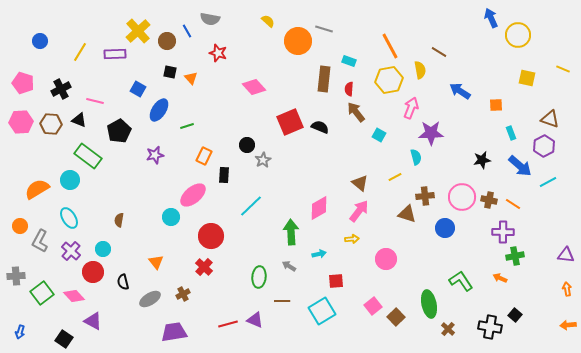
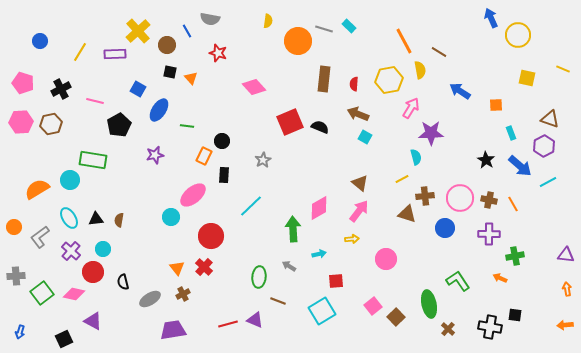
yellow semicircle at (268, 21): rotated 56 degrees clockwise
brown circle at (167, 41): moved 4 px down
orange line at (390, 46): moved 14 px right, 5 px up
cyan rectangle at (349, 61): moved 35 px up; rotated 24 degrees clockwise
red semicircle at (349, 89): moved 5 px right, 5 px up
pink arrow at (411, 108): rotated 10 degrees clockwise
brown arrow at (356, 112): moved 2 px right, 2 px down; rotated 30 degrees counterclockwise
black triangle at (79, 120): moved 17 px right, 99 px down; rotated 28 degrees counterclockwise
brown hexagon at (51, 124): rotated 15 degrees counterclockwise
green line at (187, 126): rotated 24 degrees clockwise
black pentagon at (119, 131): moved 6 px up
cyan square at (379, 135): moved 14 px left, 2 px down
black circle at (247, 145): moved 25 px left, 4 px up
green rectangle at (88, 156): moved 5 px right, 4 px down; rotated 28 degrees counterclockwise
black star at (482, 160): moved 4 px right; rotated 30 degrees counterclockwise
yellow line at (395, 177): moved 7 px right, 2 px down
pink circle at (462, 197): moved 2 px left, 1 px down
orange line at (513, 204): rotated 28 degrees clockwise
orange circle at (20, 226): moved 6 px left, 1 px down
green arrow at (291, 232): moved 2 px right, 3 px up
purple cross at (503, 232): moved 14 px left, 2 px down
gray L-shape at (40, 241): moved 4 px up; rotated 25 degrees clockwise
orange triangle at (156, 262): moved 21 px right, 6 px down
green L-shape at (461, 281): moved 3 px left
pink diamond at (74, 296): moved 2 px up; rotated 35 degrees counterclockwise
brown line at (282, 301): moved 4 px left; rotated 21 degrees clockwise
black square at (515, 315): rotated 32 degrees counterclockwise
orange arrow at (568, 325): moved 3 px left
purple trapezoid at (174, 332): moved 1 px left, 2 px up
black square at (64, 339): rotated 30 degrees clockwise
